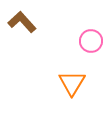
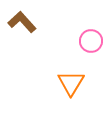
orange triangle: moved 1 px left
